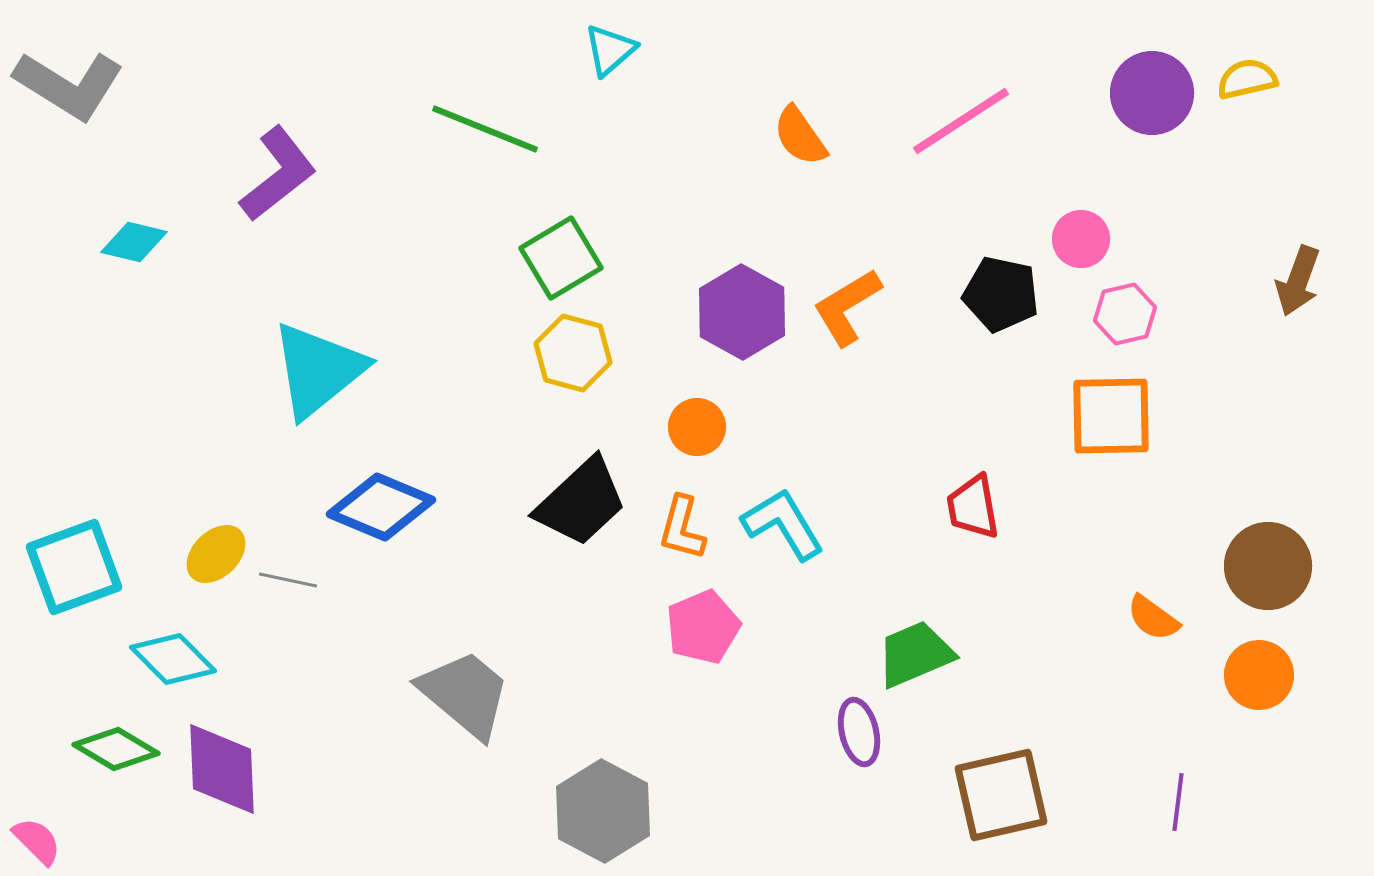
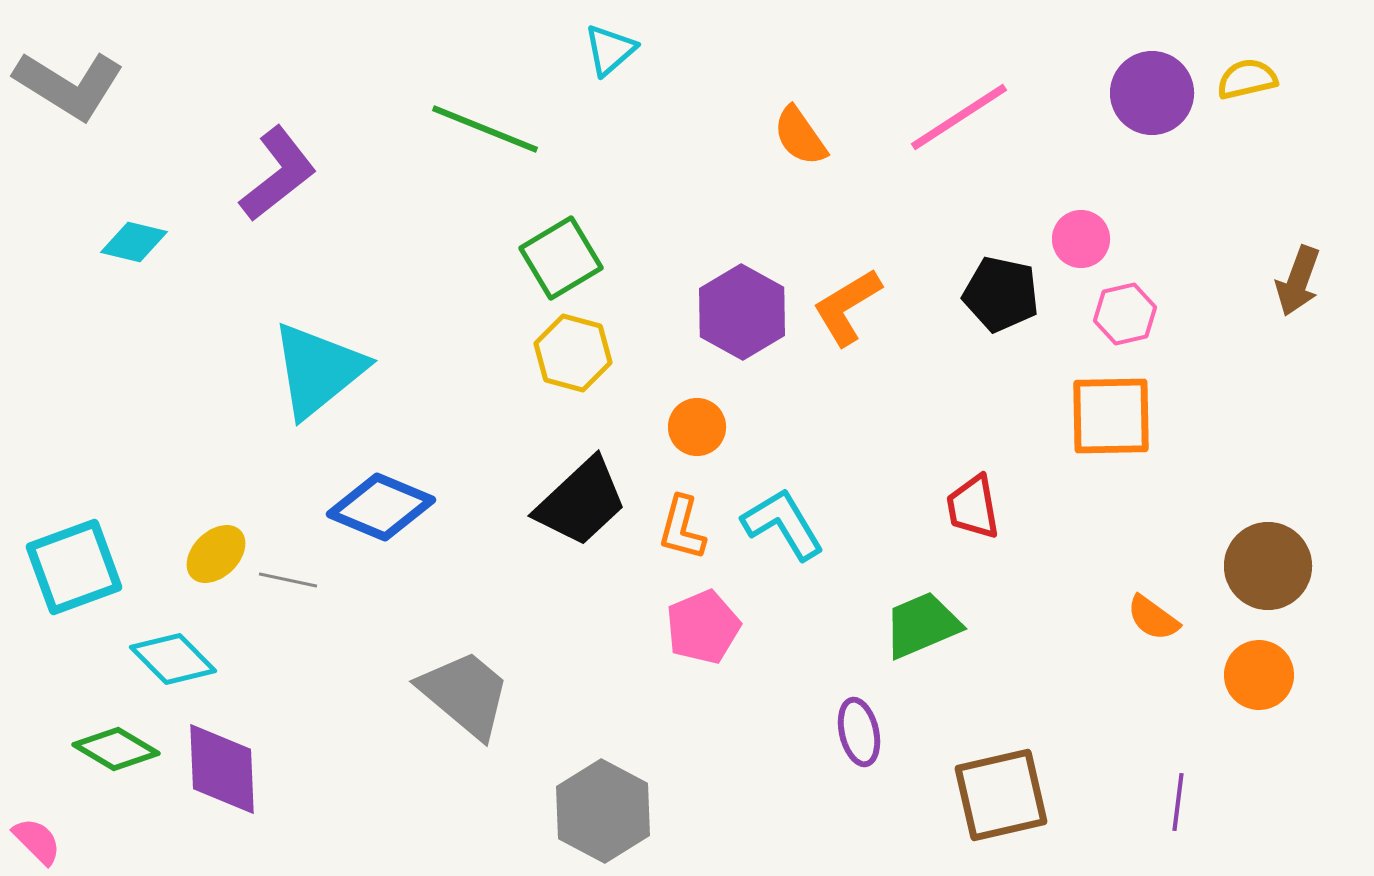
pink line at (961, 121): moved 2 px left, 4 px up
green trapezoid at (915, 654): moved 7 px right, 29 px up
